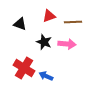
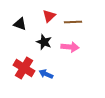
red triangle: rotated 24 degrees counterclockwise
pink arrow: moved 3 px right, 3 px down
blue arrow: moved 2 px up
